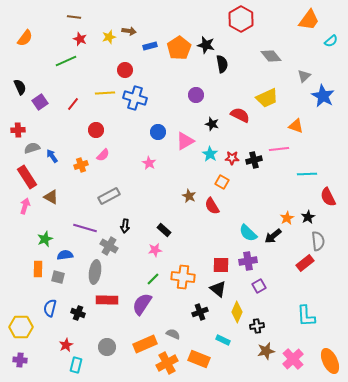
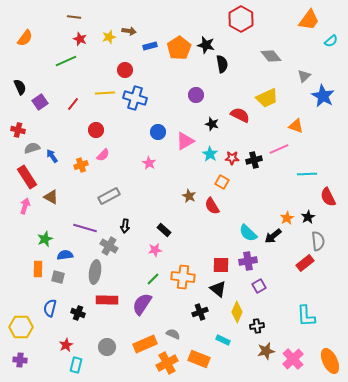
red cross at (18, 130): rotated 16 degrees clockwise
pink line at (279, 149): rotated 18 degrees counterclockwise
